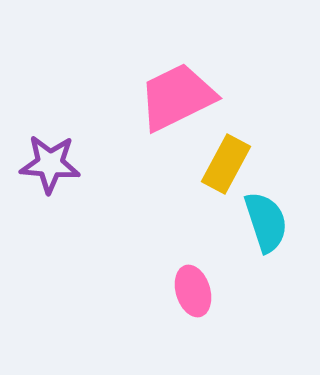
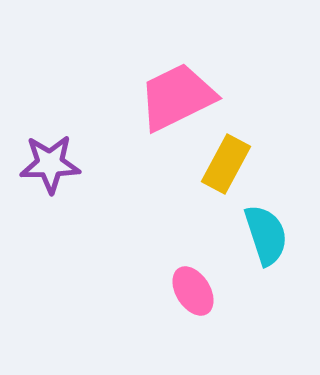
purple star: rotated 6 degrees counterclockwise
cyan semicircle: moved 13 px down
pink ellipse: rotated 15 degrees counterclockwise
